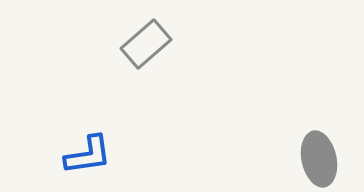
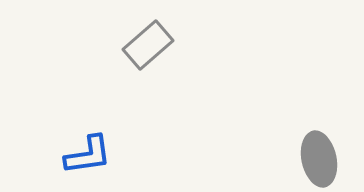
gray rectangle: moved 2 px right, 1 px down
